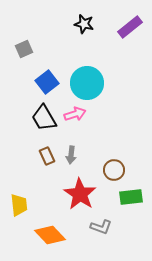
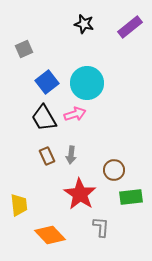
gray L-shape: rotated 105 degrees counterclockwise
